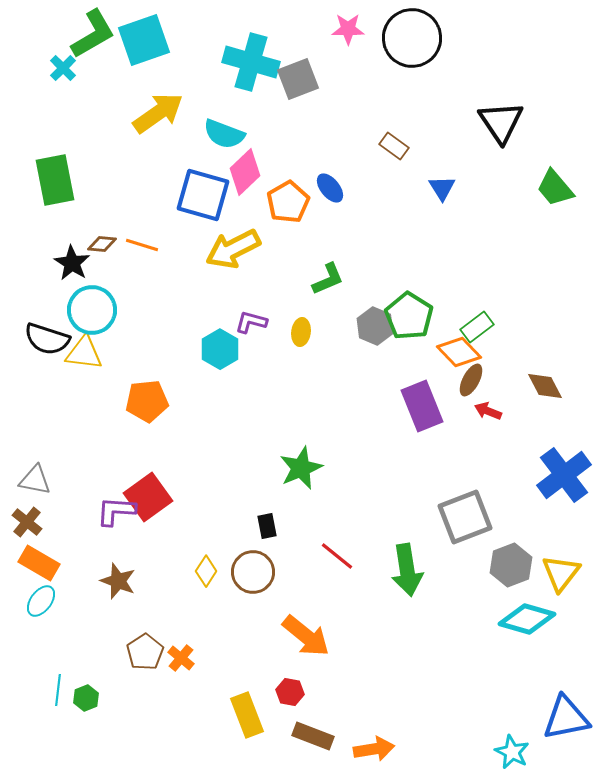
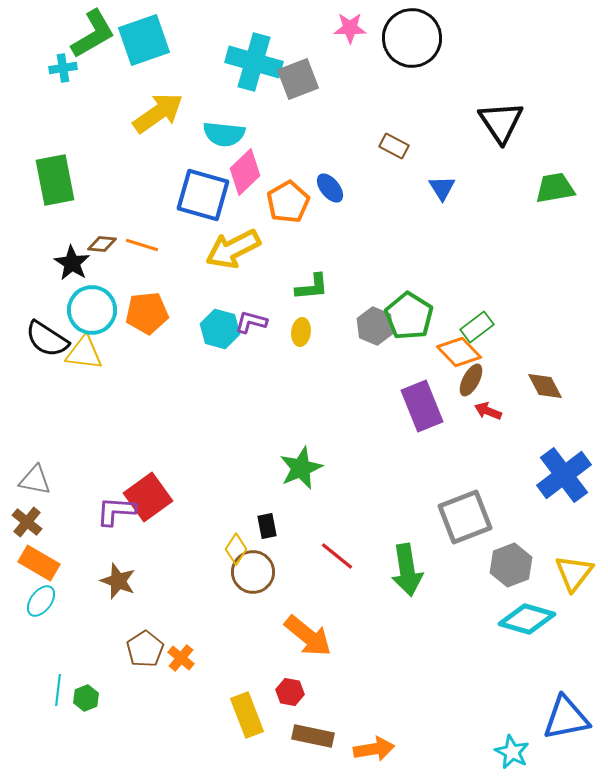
pink star at (348, 29): moved 2 px right, 1 px up
cyan cross at (251, 62): moved 3 px right
cyan cross at (63, 68): rotated 36 degrees clockwise
cyan semicircle at (224, 134): rotated 15 degrees counterclockwise
brown rectangle at (394, 146): rotated 8 degrees counterclockwise
green trapezoid at (555, 188): rotated 120 degrees clockwise
green L-shape at (328, 279): moved 16 px left, 8 px down; rotated 18 degrees clockwise
black semicircle at (47, 339): rotated 15 degrees clockwise
cyan hexagon at (220, 349): moved 20 px up; rotated 15 degrees counterclockwise
orange pentagon at (147, 401): moved 88 px up
yellow diamond at (206, 571): moved 30 px right, 22 px up
yellow triangle at (561, 573): moved 13 px right
orange arrow at (306, 636): moved 2 px right
brown pentagon at (145, 652): moved 3 px up
brown rectangle at (313, 736): rotated 9 degrees counterclockwise
